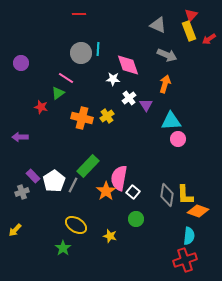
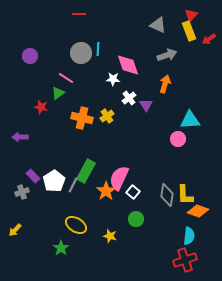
gray arrow: rotated 42 degrees counterclockwise
purple circle: moved 9 px right, 7 px up
cyan triangle: moved 19 px right, 1 px up
green rectangle: moved 2 px left, 5 px down; rotated 15 degrees counterclockwise
pink semicircle: rotated 15 degrees clockwise
green star: moved 2 px left
